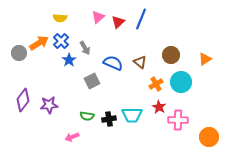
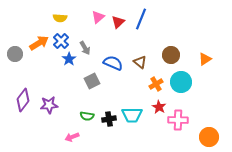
gray circle: moved 4 px left, 1 px down
blue star: moved 1 px up
